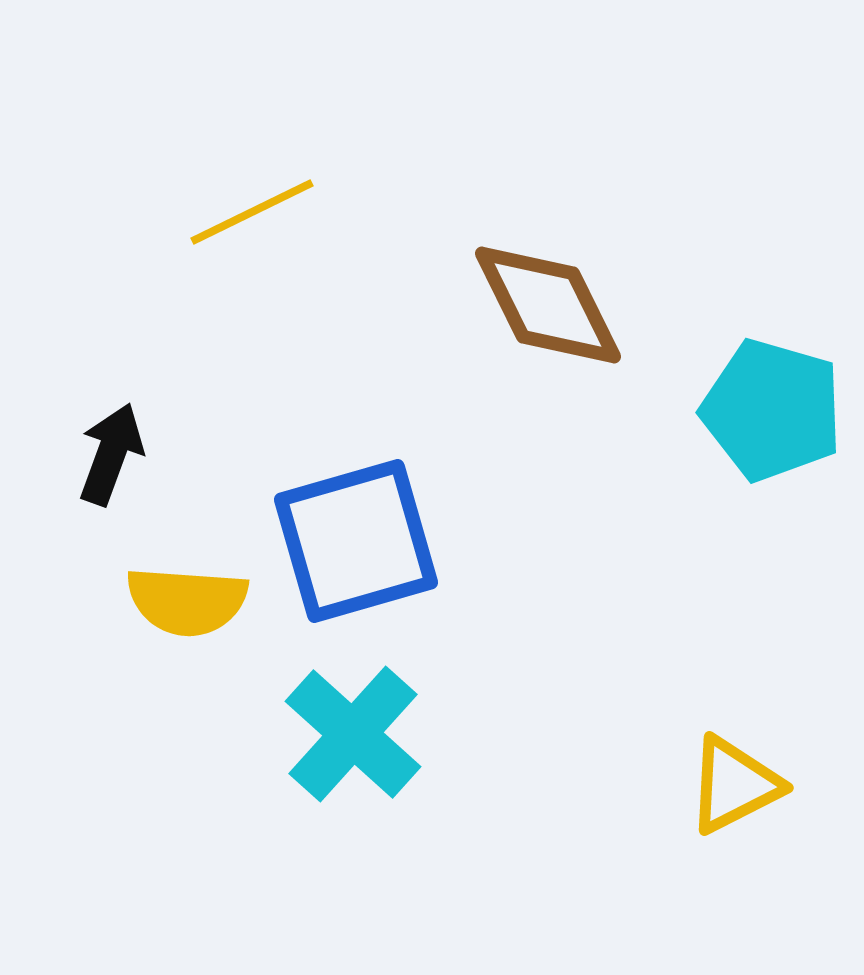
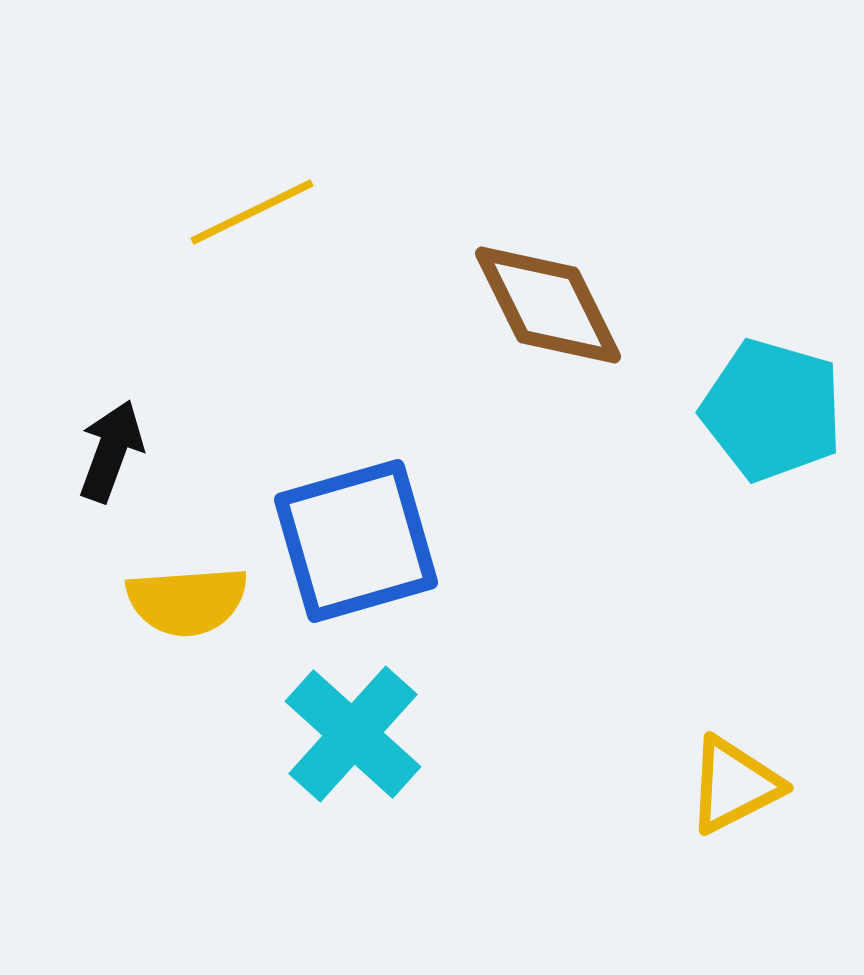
black arrow: moved 3 px up
yellow semicircle: rotated 8 degrees counterclockwise
